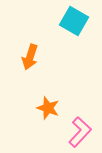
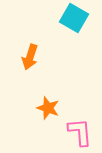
cyan square: moved 3 px up
pink L-shape: rotated 48 degrees counterclockwise
